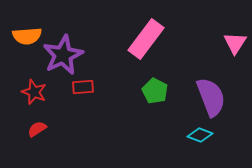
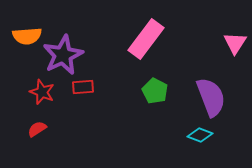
red star: moved 8 px right
